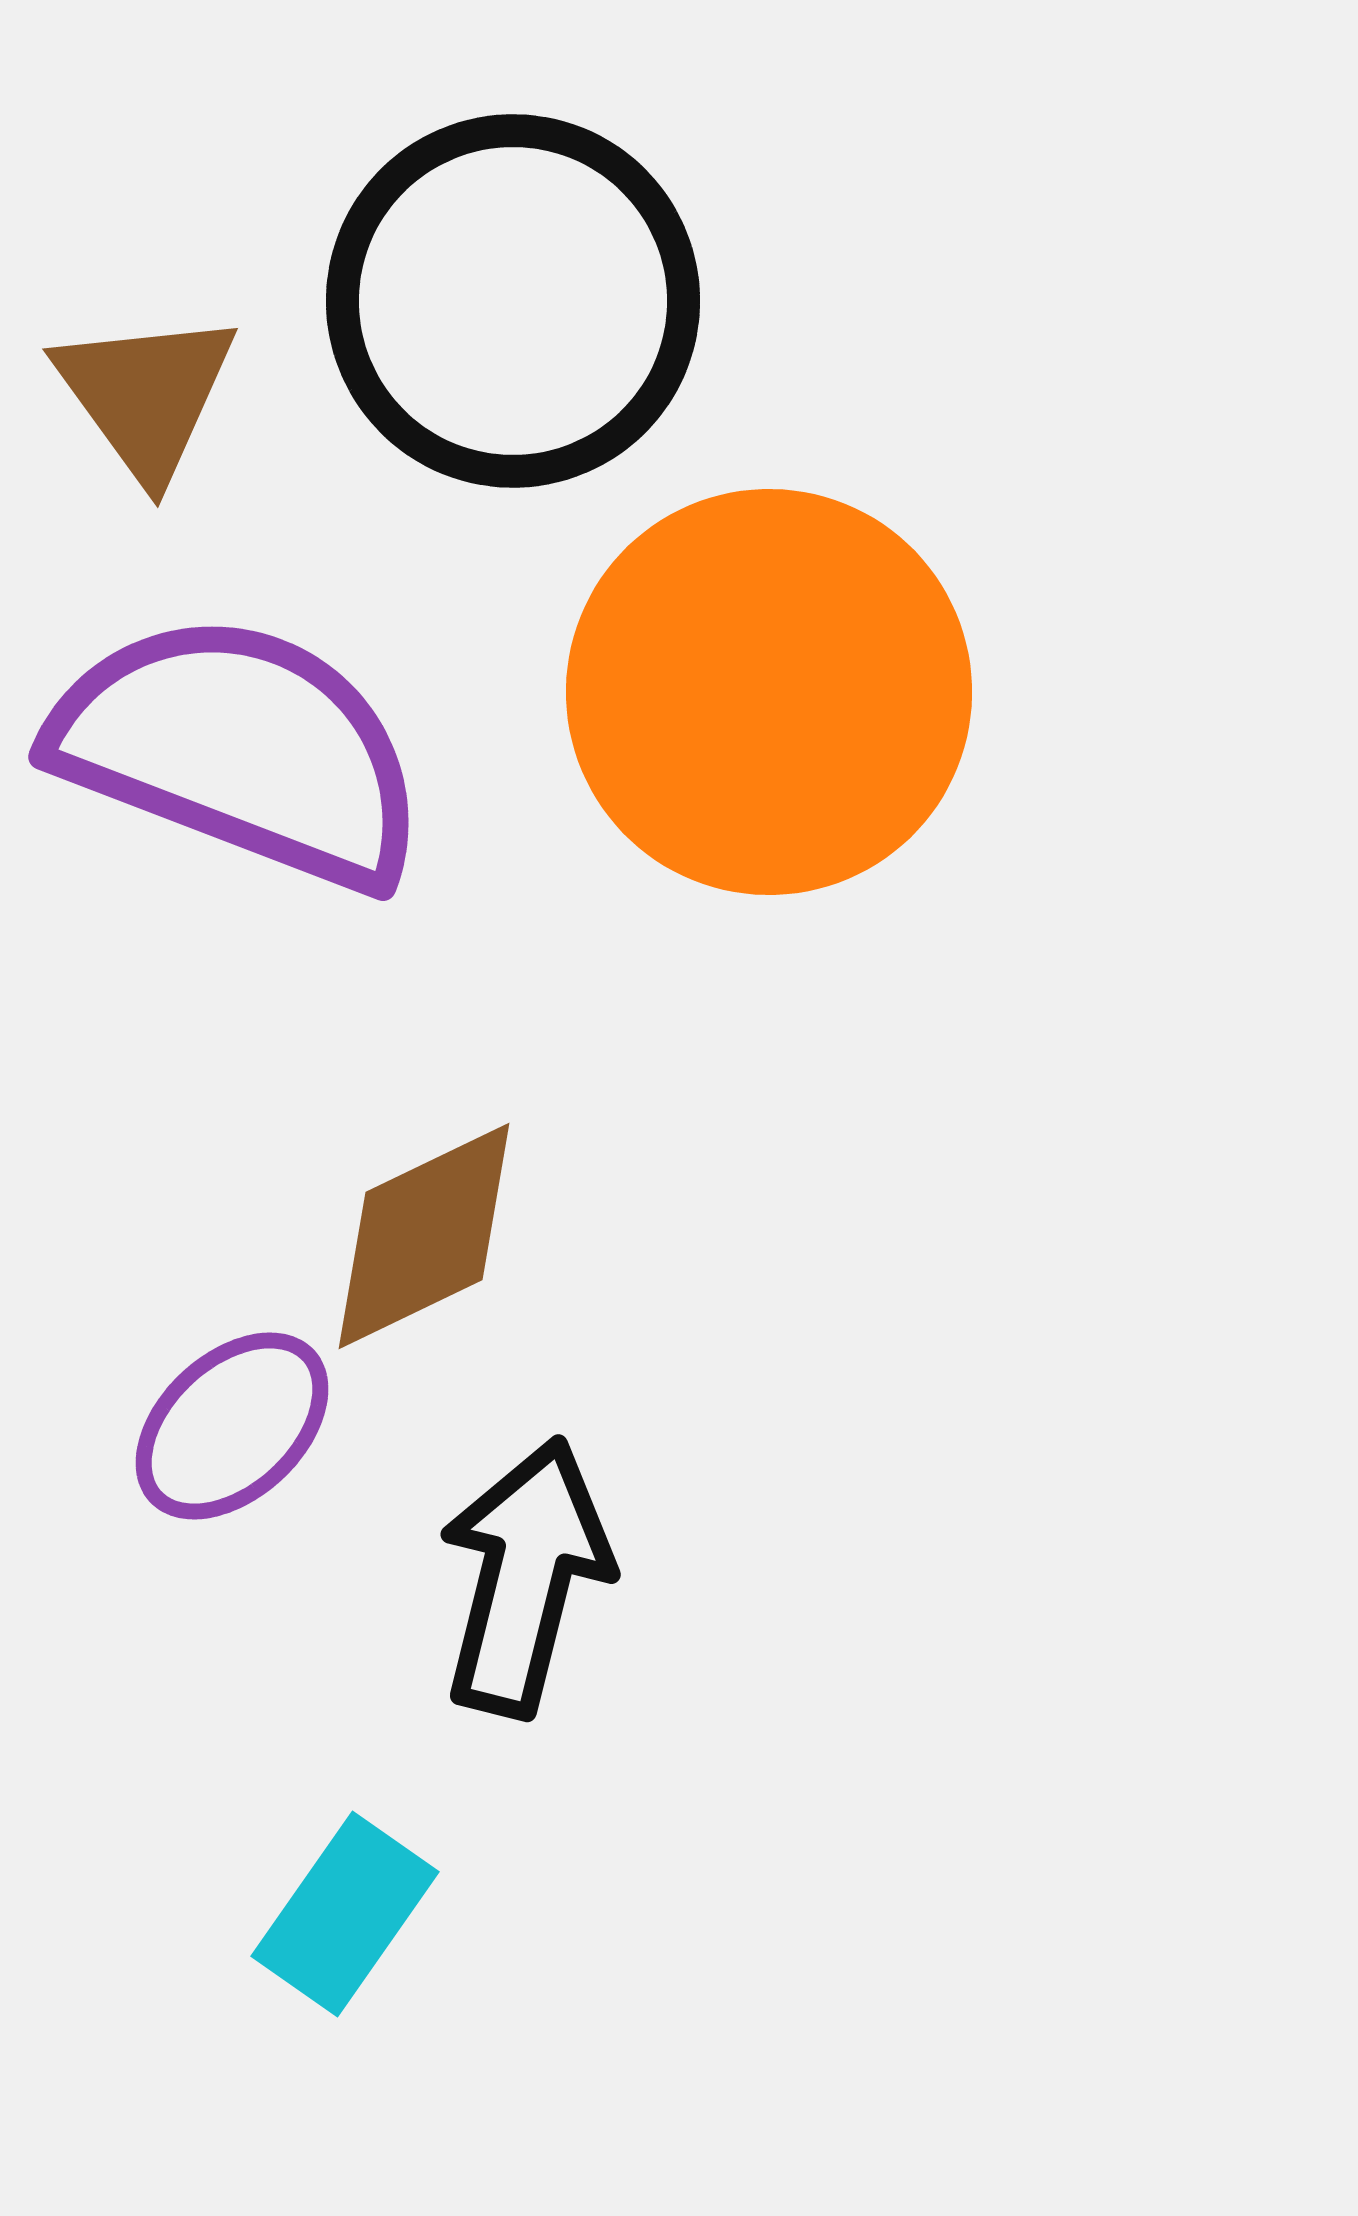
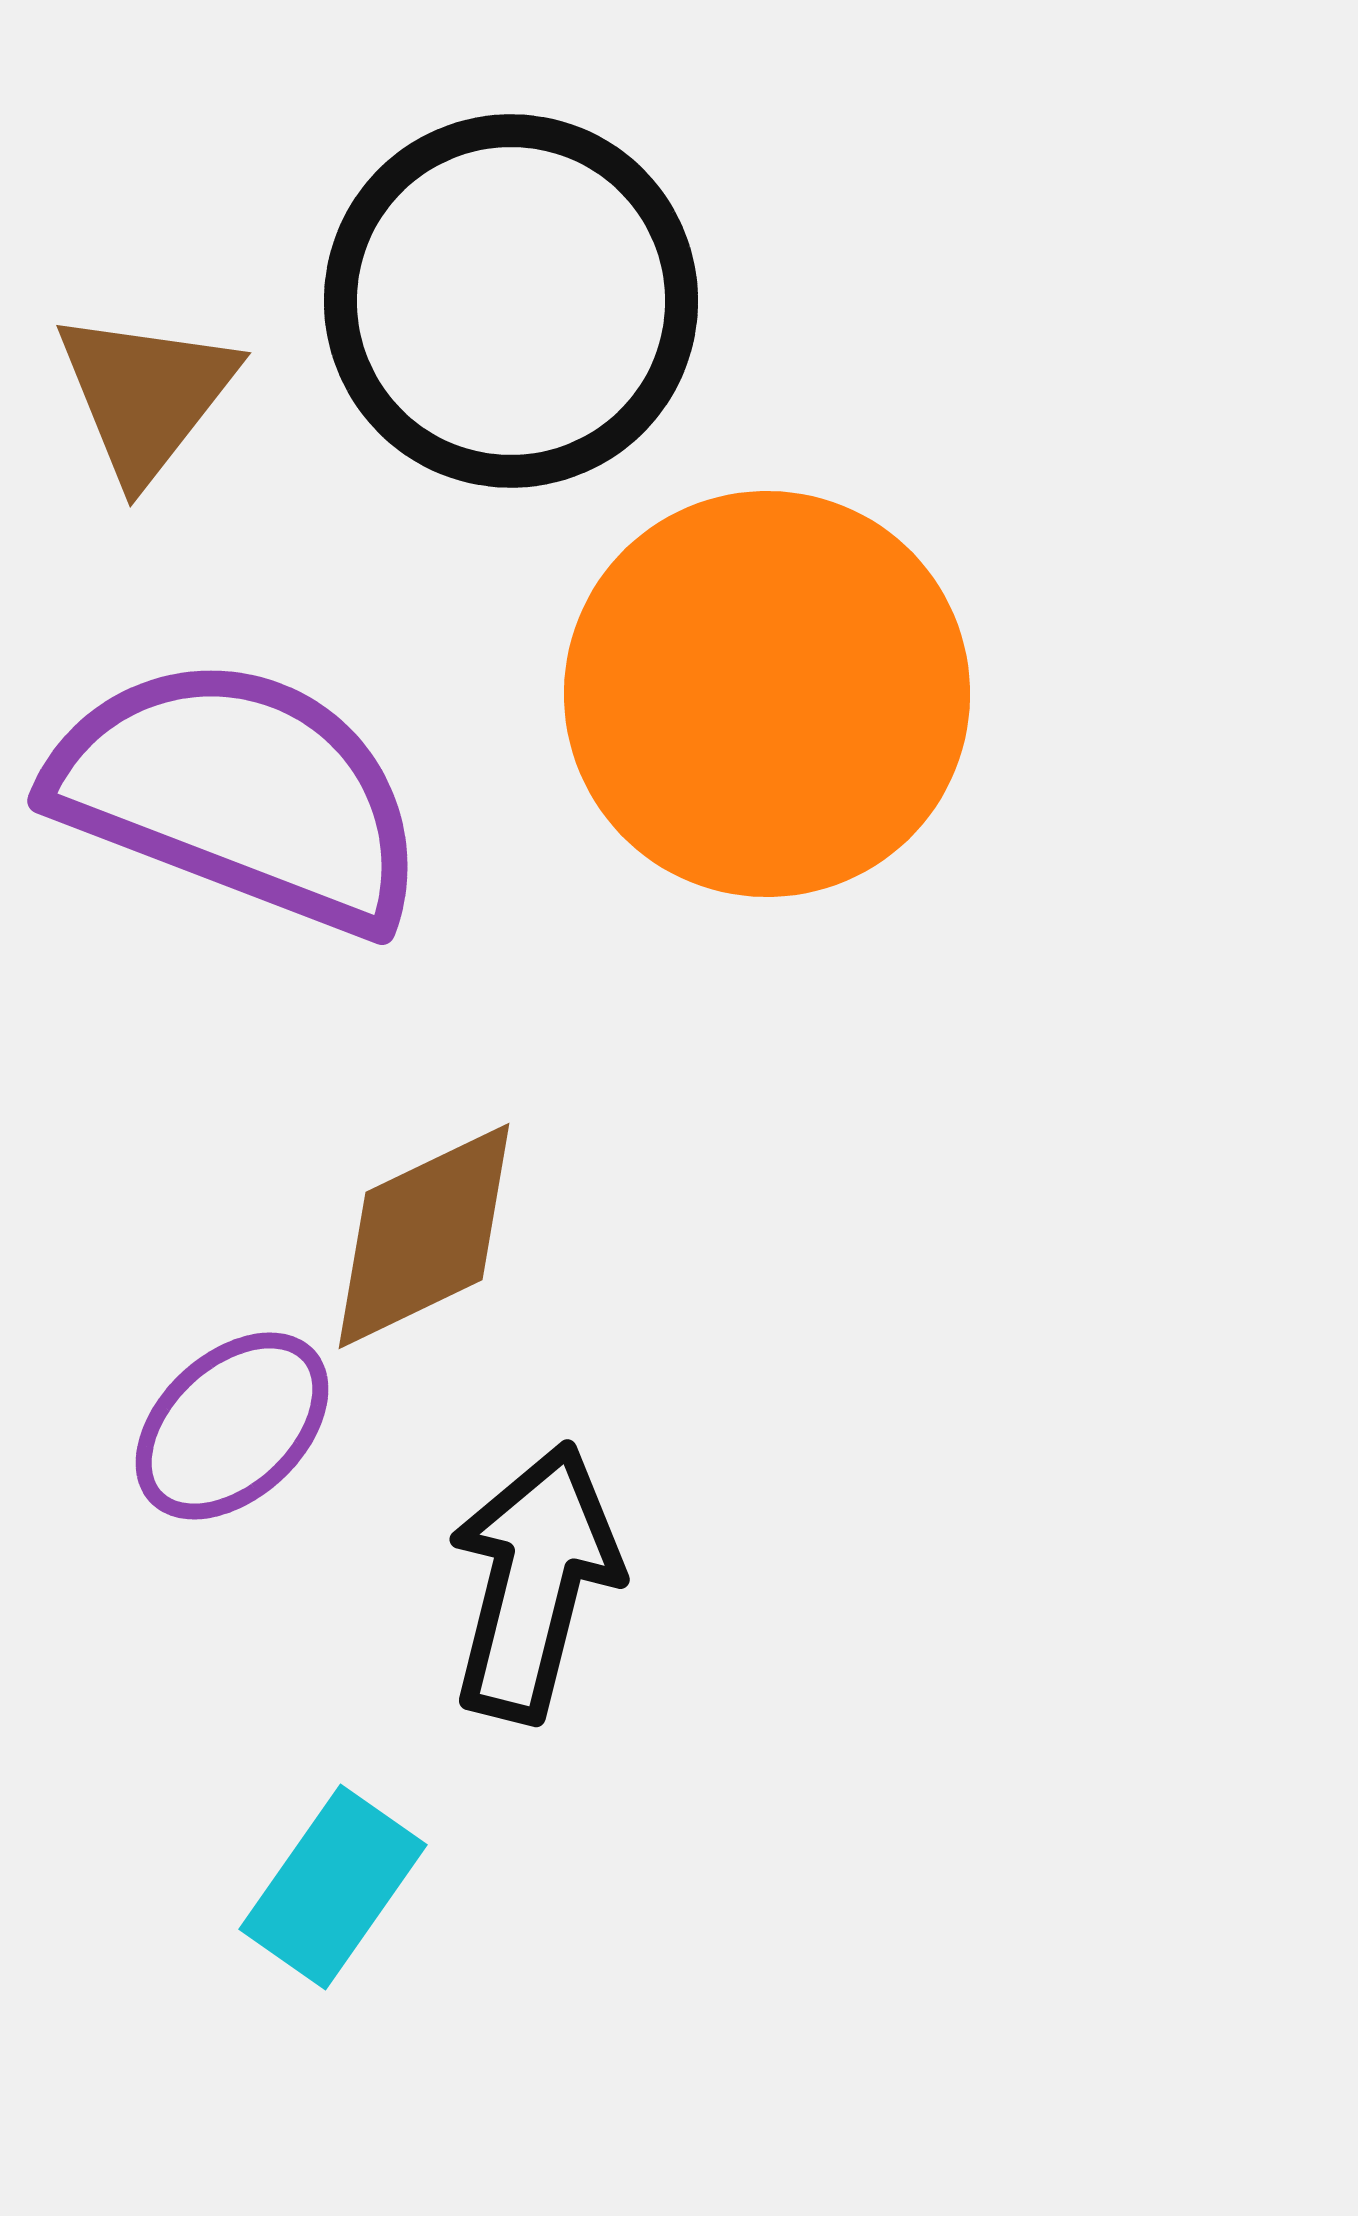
black circle: moved 2 px left
brown triangle: rotated 14 degrees clockwise
orange circle: moved 2 px left, 2 px down
purple semicircle: moved 1 px left, 44 px down
black arrow: moved 9 px right, 5 px down
cyan rectangle: moved 12 px left, 27 px up
